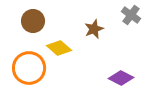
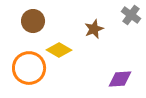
yellow diamond: moved 2 px down; rotated 10 degrees counterclockwise
purple diamond: moved 1 px left, 1 px down; rotated 30 degrees counterclockwise
